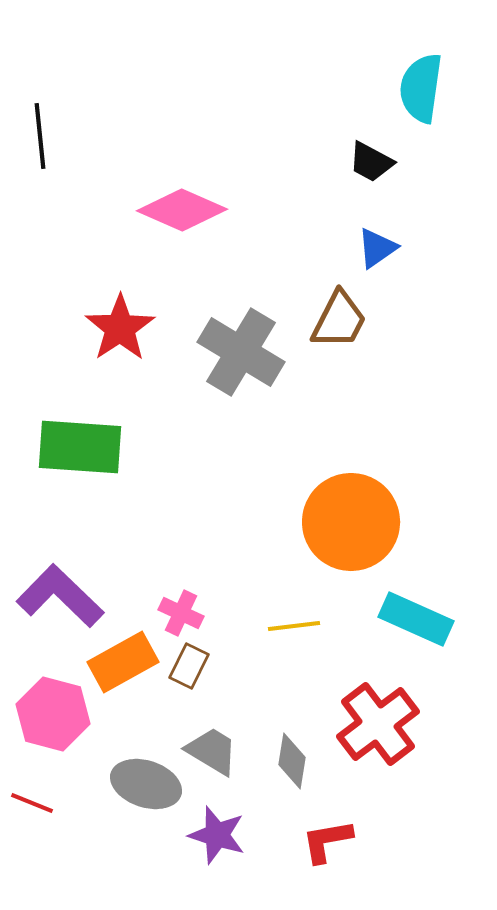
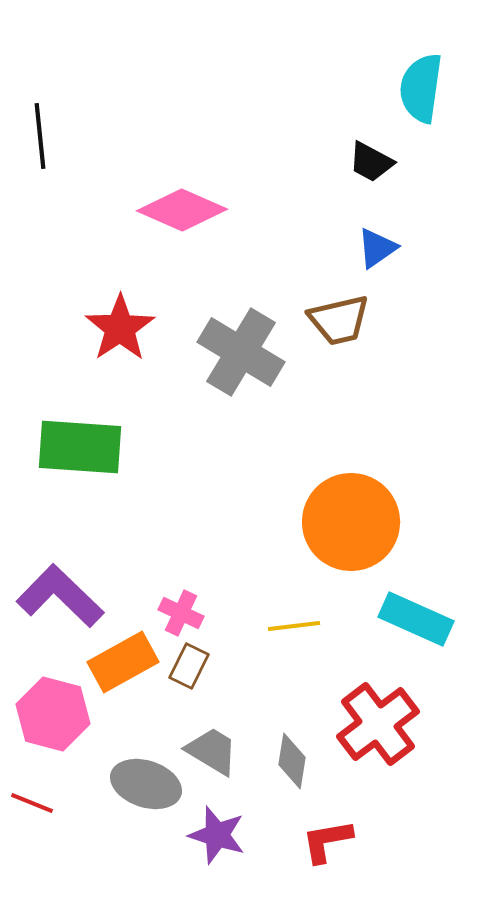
brown trapezoid: rotated 50 degrees clockwise
